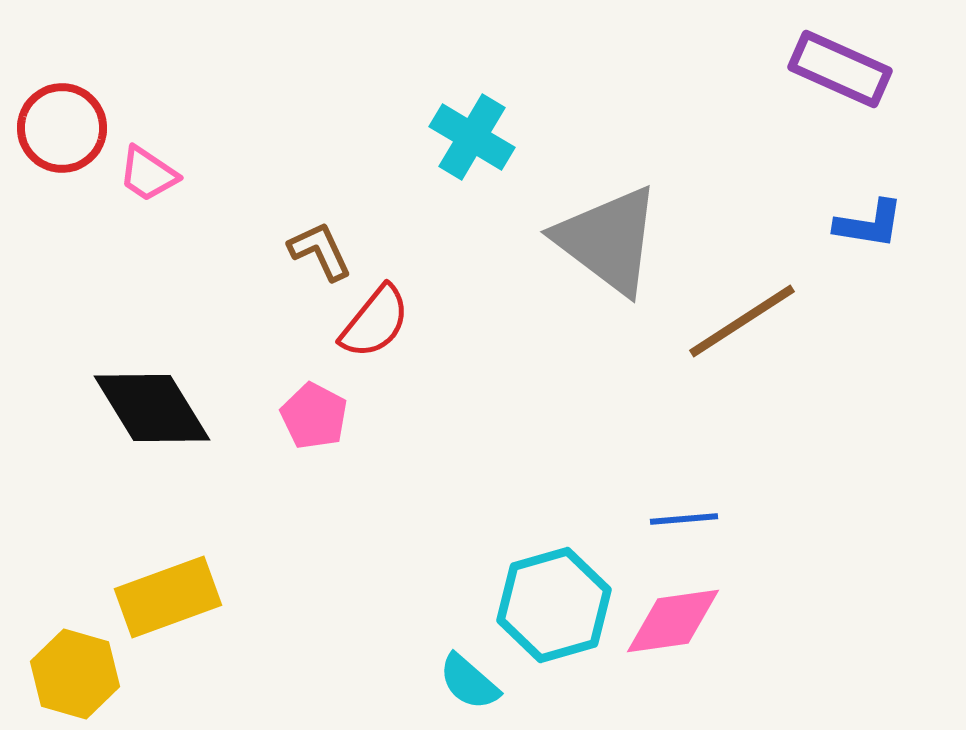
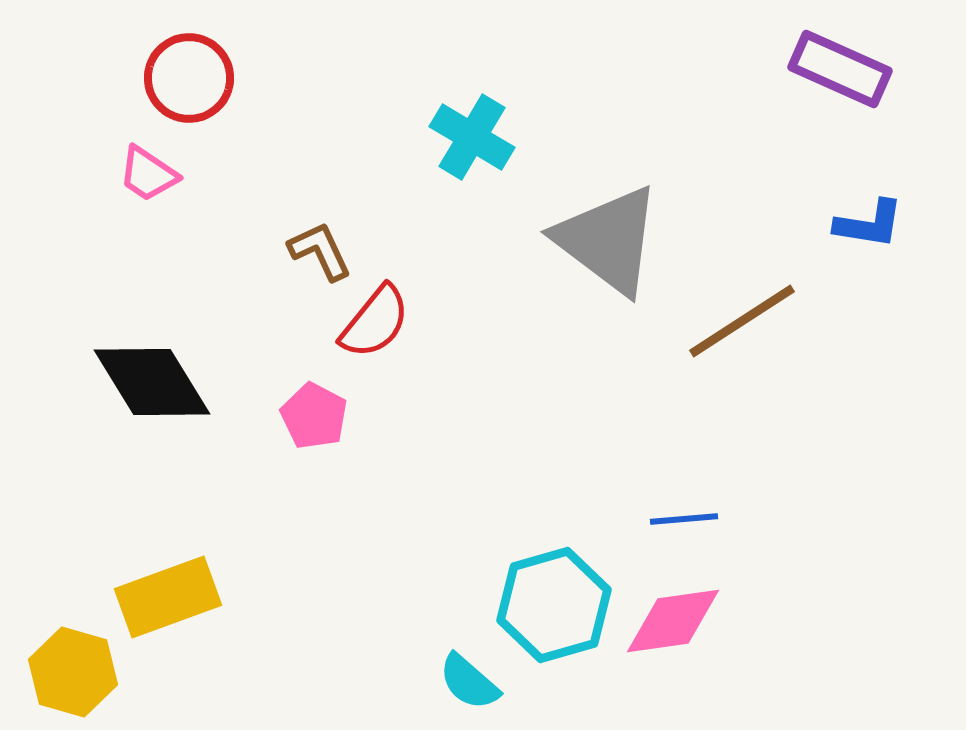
red circle: moved 127 px right, 50 px up
black diamond: moved 26 px up
yellow hexagon: moved 2 px left, 2 px up
